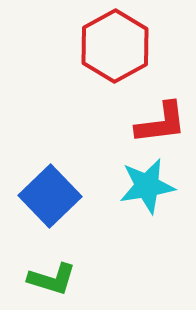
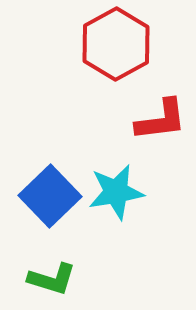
red hexagon: moved 1 px right, 2 px up
red L-shape: moved 3 px up
cyan star: moved 31 px left, 6 px down
